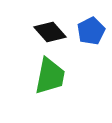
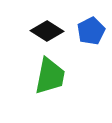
black diamond: moved 3 px left, 1 px up; rotated 16 degrees counterclockwise
